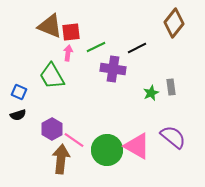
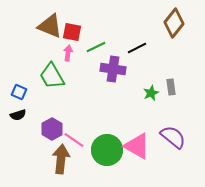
red square: moved 1 px right; rotated 18 degrees clockwise
